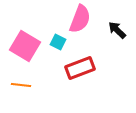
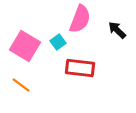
cyan square: rotated 28 degrees clockwise
red rectangle: rotated 28 degrees clockwise
orange line: rotated 30 degrees clockwise
